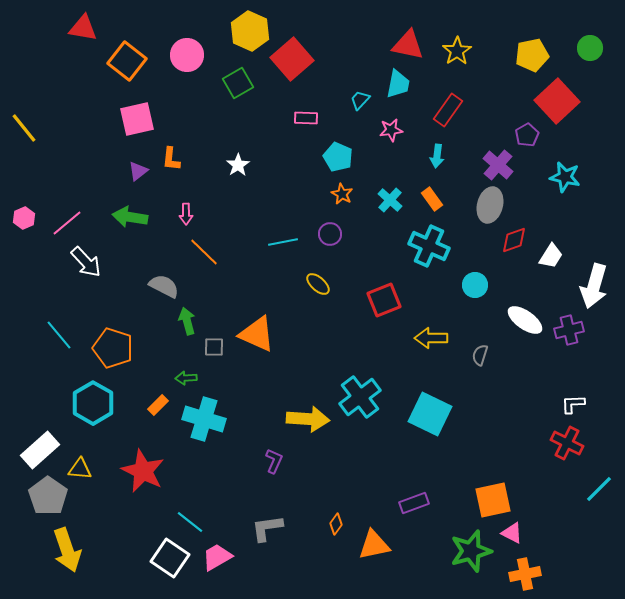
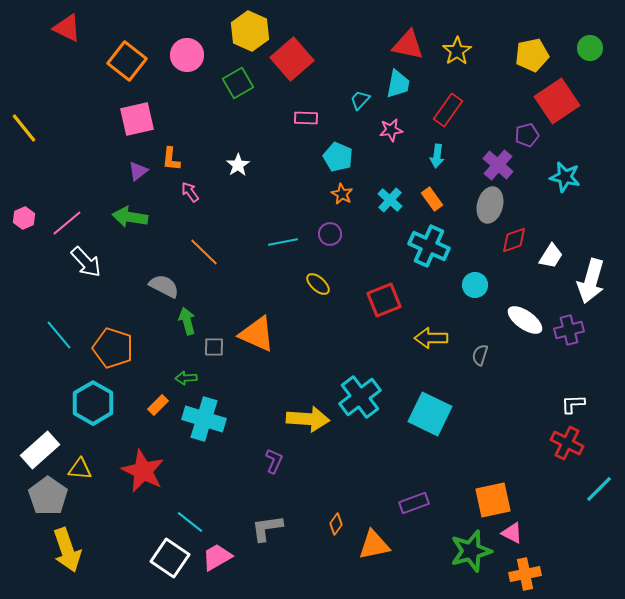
red triangle at (83, 28): moved 16 px left; rotated 16 degrees clockwise
red square at (557, 101): rotated 9 degrees clockwise
purple pentagon at (527, 135): rotated 15 degrees clockwise
pink arrow at (186, 214): moved 4 px right, 22 px up; rotated 145 degrees clockwise
white arrow at (594, 286): moved 3 px left, 5 px up
